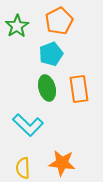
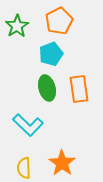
orange star: rotated 28 degrees clockwise
yellow semicircle: moved 1 px right
